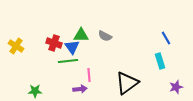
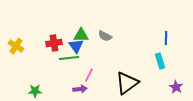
blue line: rotated 32 degrees clockwise
red cross: rotated 28 degrees counterclockwise
blue triangle: moved 4 px right, 1 px up
green line: moved 1 px right, 3 px up
pink line: rotated 32 degrees clockwise
purple star: rotated 24 degrees counterclockwise
